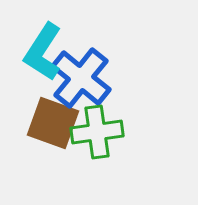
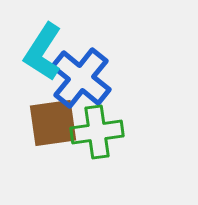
brown square: rotated 28 degrees counterclockwise
